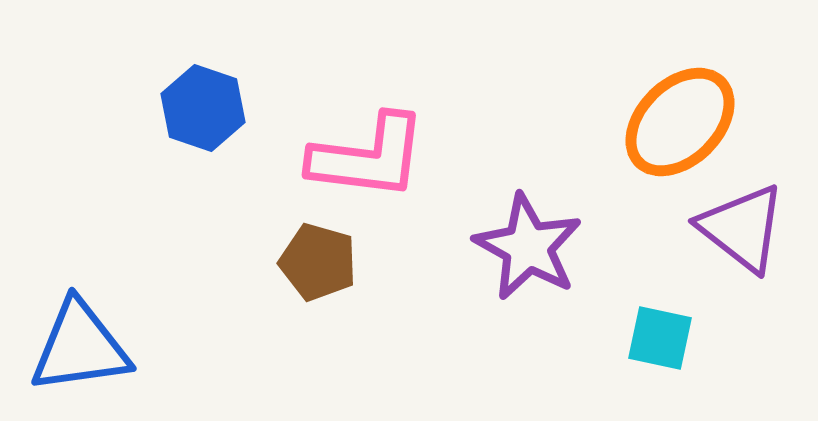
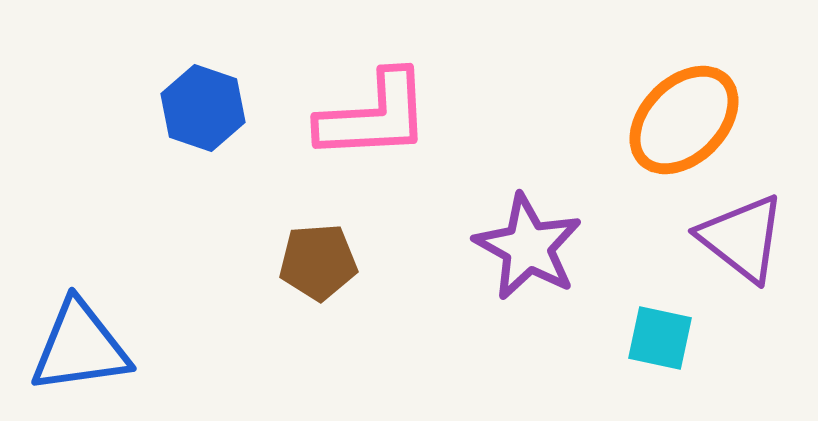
orange ellipse: moved 4 px right, 2 px up
pink L-shape: moved 6 px right, 41 px up; rotated 10 degrees counterclockwise
purple triangle: moved 10 px down
brown pentagon: rotated 20 degrees counterclockwise
